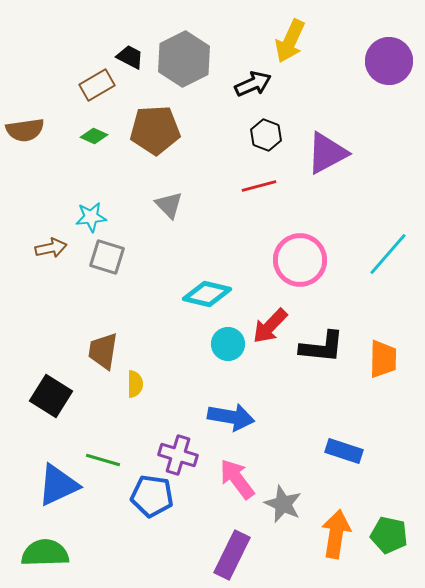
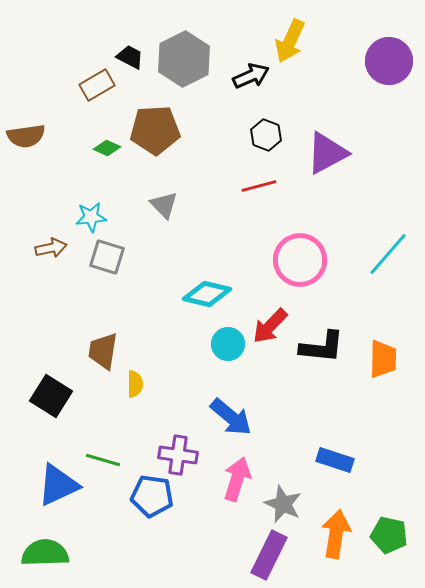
black arrow: moved 2 px left, 8 px up
brown semicircle: moved 1 px right, 6 px down
green diamond: moved 13 px right, 12 px down
gray triangle: moved 5 px left
blue arrow: rotated 30 degrees clockwise
blue rectangle: moved 9 px left, 9 px down
purple cross: rotated 9 degrees counterclockwise
pink arrow: rotated 54 degrees clockwise
purple rectangle: moved 37 px right
